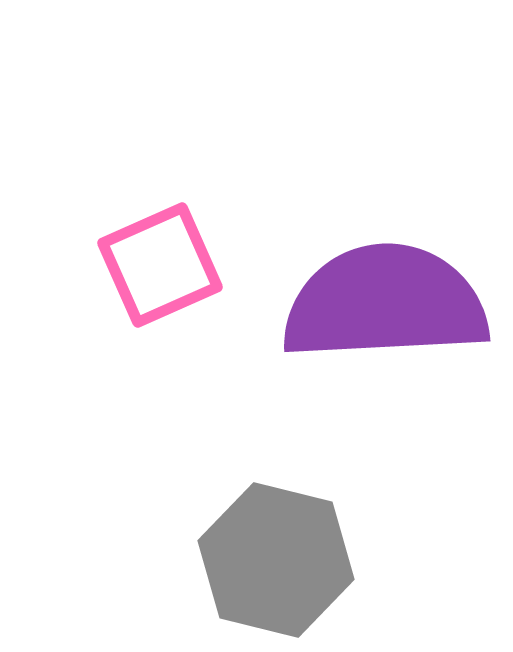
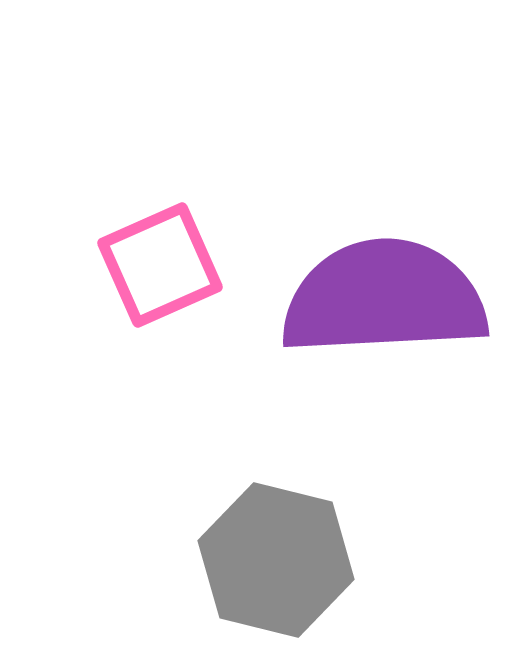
purple semicircle: moved 1 px left, 5 px up
